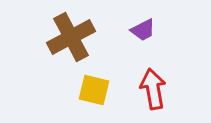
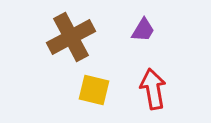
purple trapezoid: rotated 32 degrees counterclockwise
